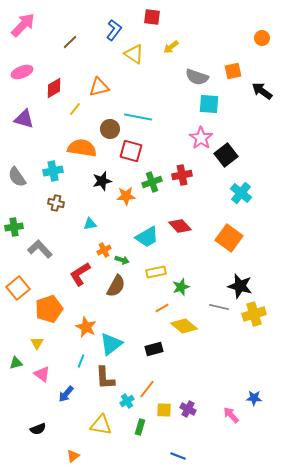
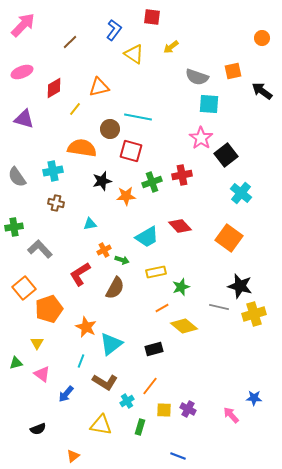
brown semicircle at (116, 286): moved 1 px left, 2 px down
orange square at (18, 288): moved 6 px right
brown L-shape at (105, 378): moved 4 px down; rotated 55 degrees counterclockwise
orange line at (147, 389): moved 3 px right, 3 px up
